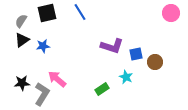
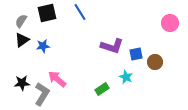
pink circle: moved 1 px left, 10 px down
